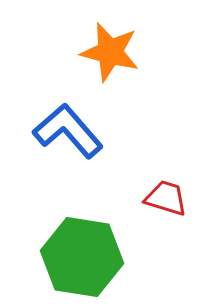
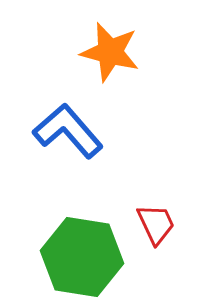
red trapezoid: moved 10 px left, 26 px down; rotated 48 degrees clockwise
